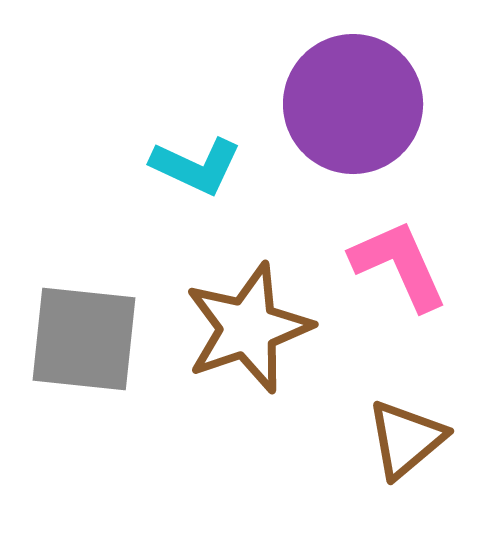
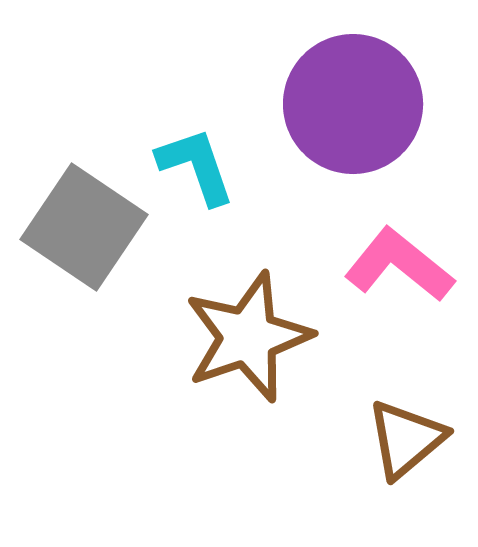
cyan L-shape: rotated 134 degrees counterclockwise
pink L-shape: rotated 27 degrees counterclockwise
brown star: moved 9 px down
gray square: moved 112 px up; rotated 28 degrees clockwise
